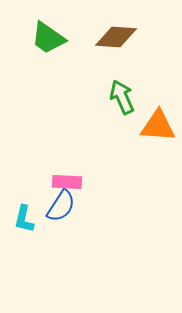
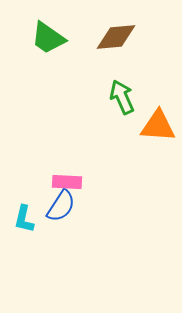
brown diamond: rotated 9 degrees counterclockwise
